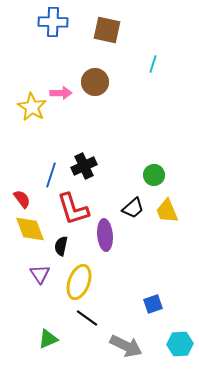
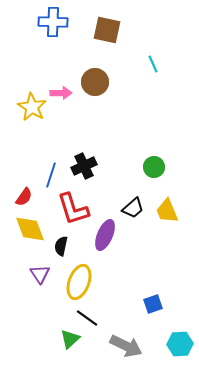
cyan line: rotated 42 degrees counterclockwise
green circle: moved 8 px up
red semicircle: moved 2 px right, 2 px up; rotated 72 degrees clockwise
purple ellipse: rotated 28 degrees clockwise
green triangle: moved 22 px right; rotated 20 degrees counterclockwise
